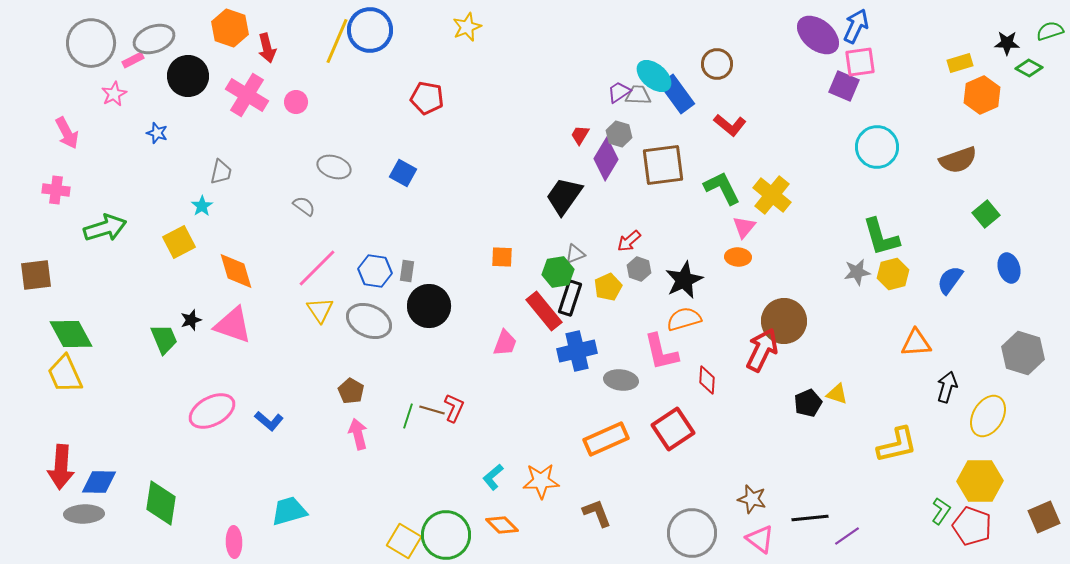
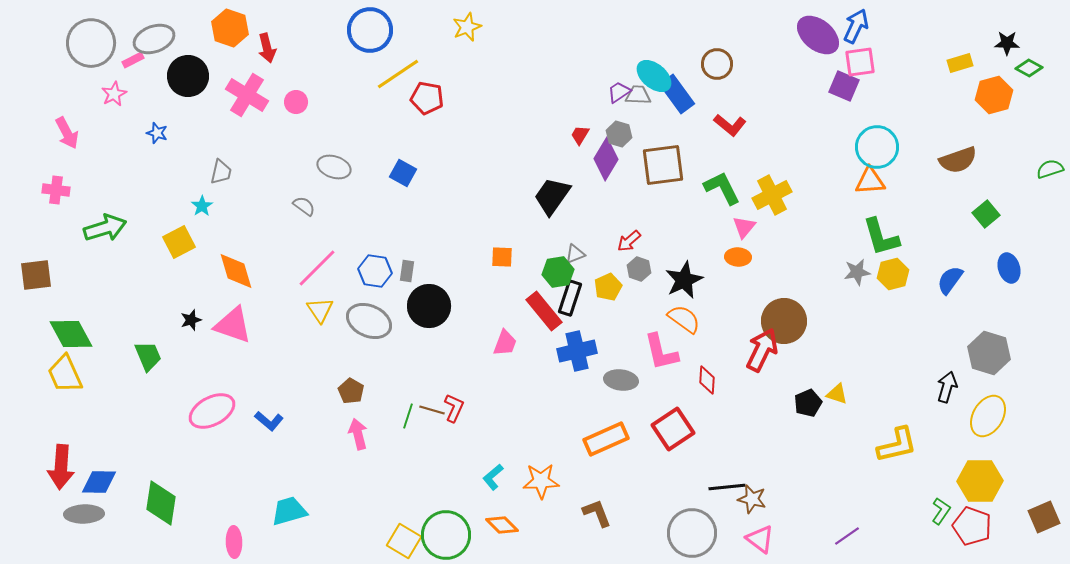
green semicircle at (1050, 31): moved 138 px down
yellow line at (337, 41): moved 61 px right, 33 px down; rotated 33 degrees clockwise
orange hexagon at (982, 95): moved 12 px right; rotated 9 degrees clockwise
yellow cross at (772, 195): rotated 24 degrees clockwise
black trapezoid at (564, 196): moved 12 px left
orange semicircle at (684, 319): rotated 52 degrees clockwise
green trapezoid at (164, 339): moved 16 px left, 17 px down
orange triangle at (916, 343): moved 46 px left, 162 px up
gray hexagon at (1023, 353): moved 34 px left
black line at (810, 518): moved 83 px left, 31 px up
